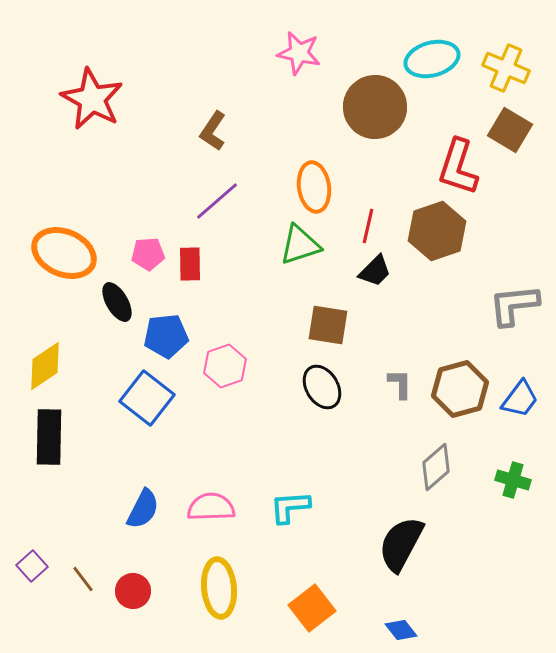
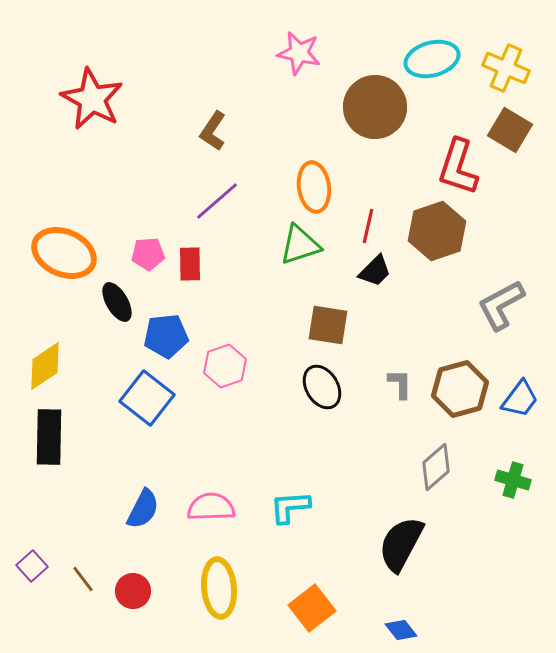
gray L-shape at (514, 305): moved 13 px left; rotated 22 degrees counterclockwise
